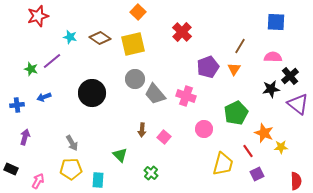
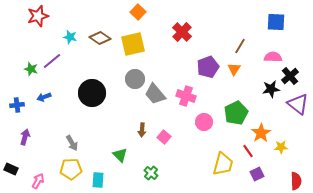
pink circle: moved 7 px up
orange star: moved 3 px left; rotated 18 degrees clockwise
